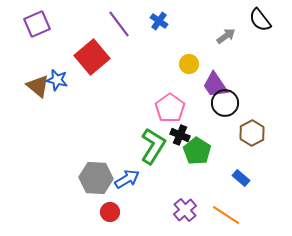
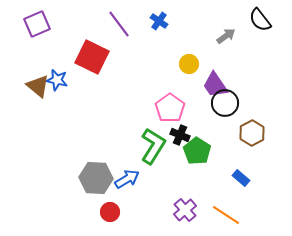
red square: rotated 24 degrees counterclockwise
